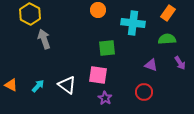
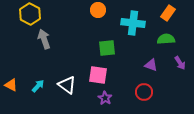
green semicircle: moved 1 px left
